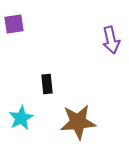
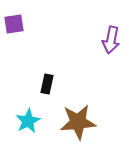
purple arrow: rotated 24 degrees clockwise
black rectangle: rotated 18 degrees clockwise
cyan star: moved 7 px right, 3 px down
